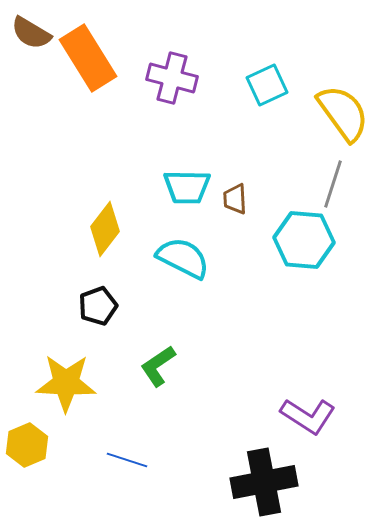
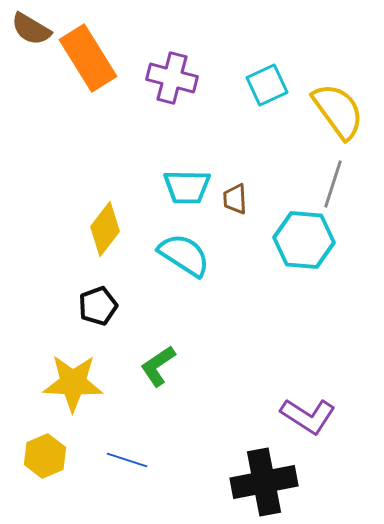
brown semicircle: moved 4 px up
yellow semicircle: moved 5 px left, 2 px up
cyan semicircle: moved 1 px right, 3 px up; rotated 6 degrees clockwise
yellow star: moved 7 px right
yellow hexagon: moved 18 px right, 11 px down
